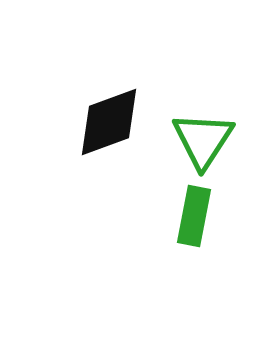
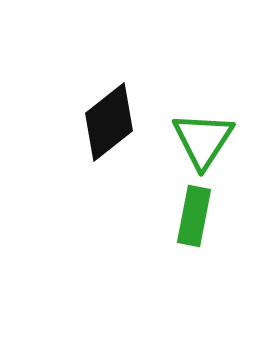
black diamond: rotated 18 degrees counterclockwise
